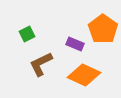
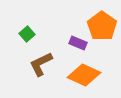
orange pentagon: moved 1 px left, 3 px up
green square: rotated 14 degrees counterclockwise
purple rectangle: moved 3 px right, 1 px up
